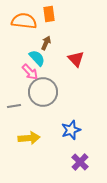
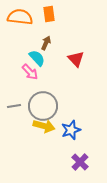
orange semicircle: moved 4 px left, 4 px up
gray circle: moved 14 px down
yellow arrow: moved 15 px right, 12 px up; rotated 20 degrees clockwise
